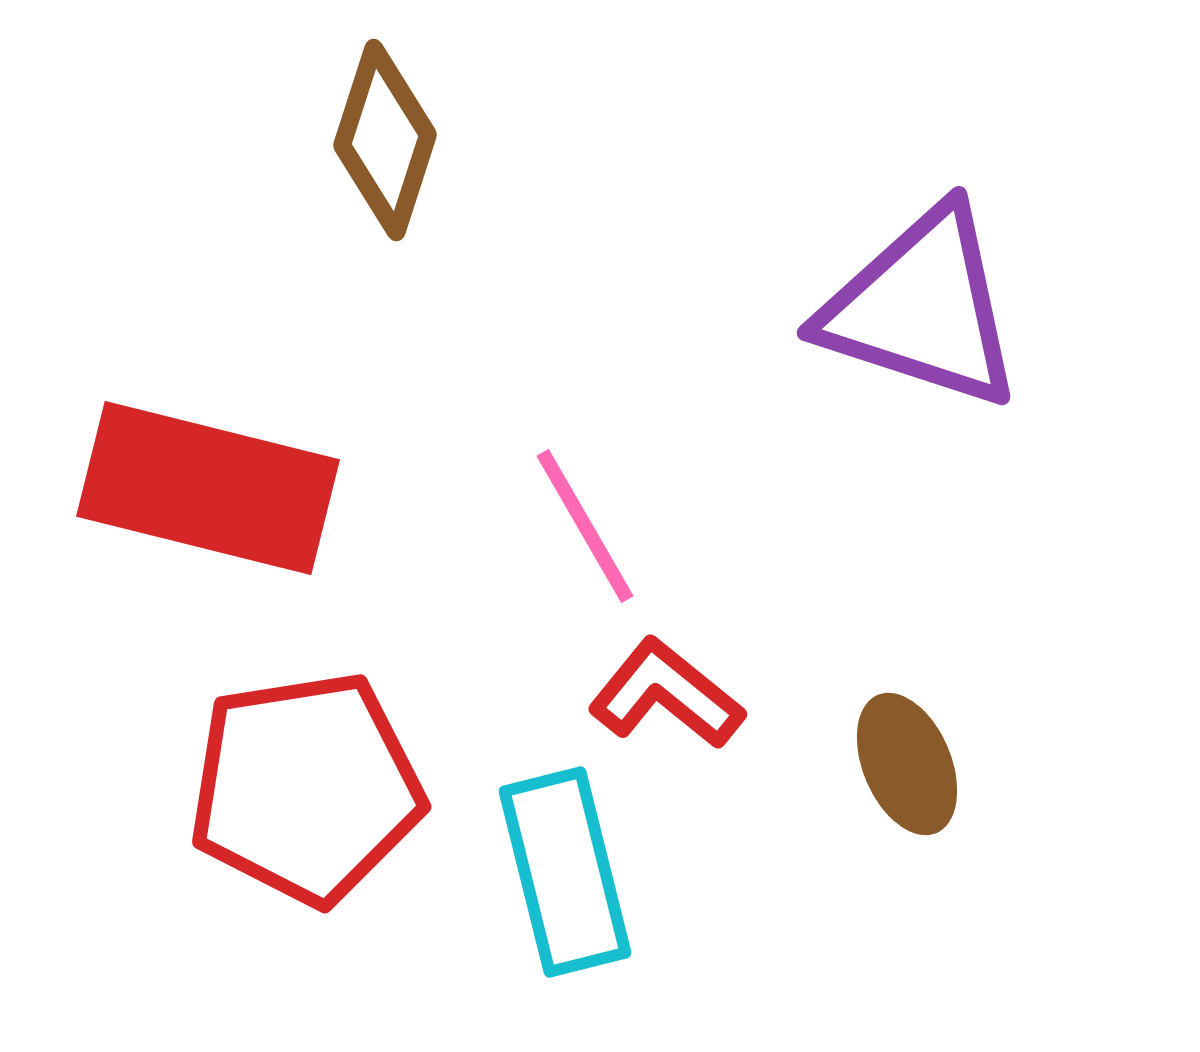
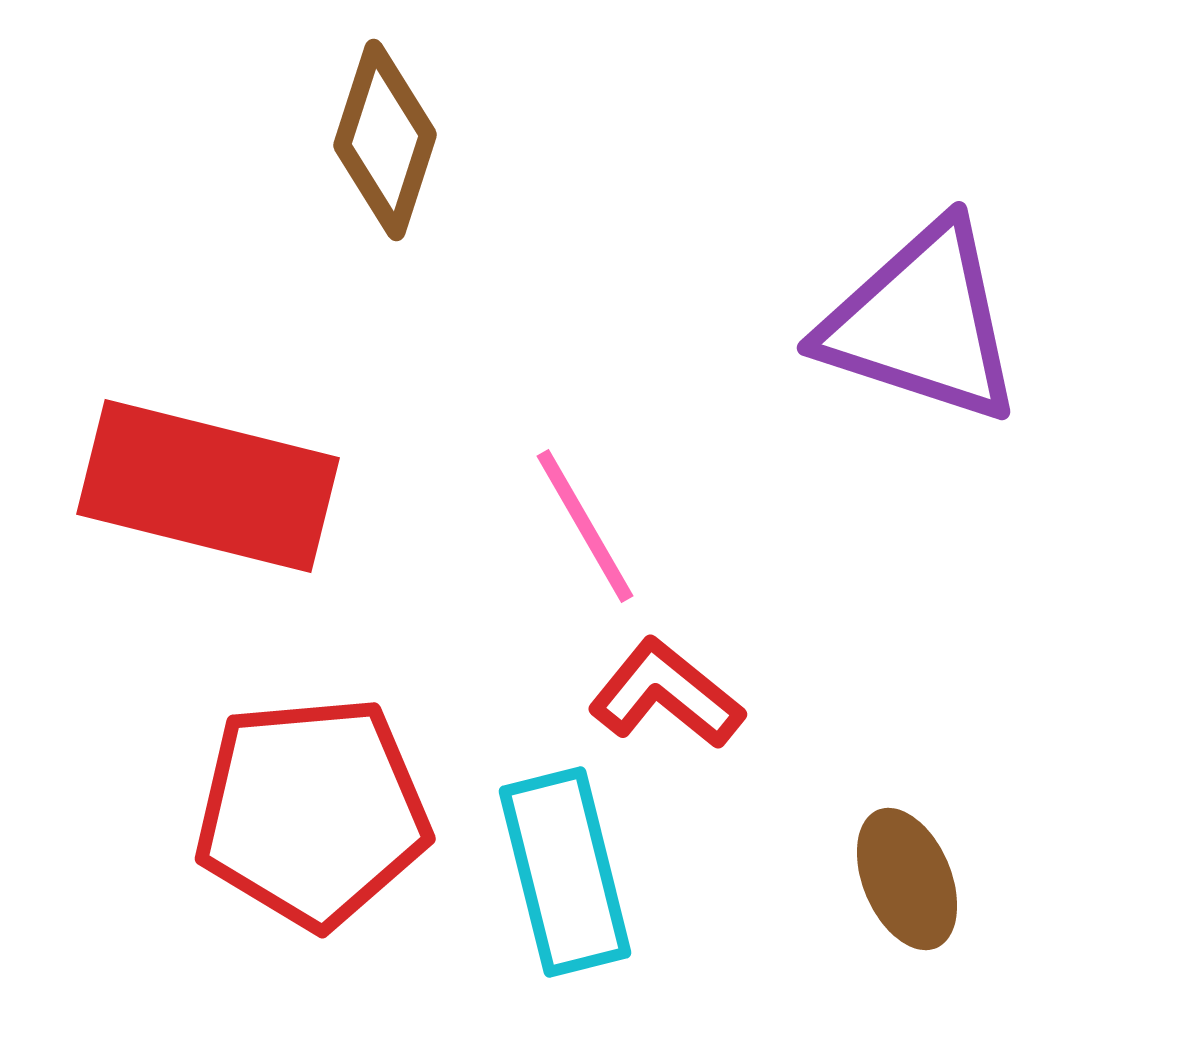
purple triangle: moved 15 px down
red rectangle: moved 2 px up
brown ellipse: moved 115 px down
red pentagon: moved 6 px right, 24 px down; rotated 4 degrees clockwise
